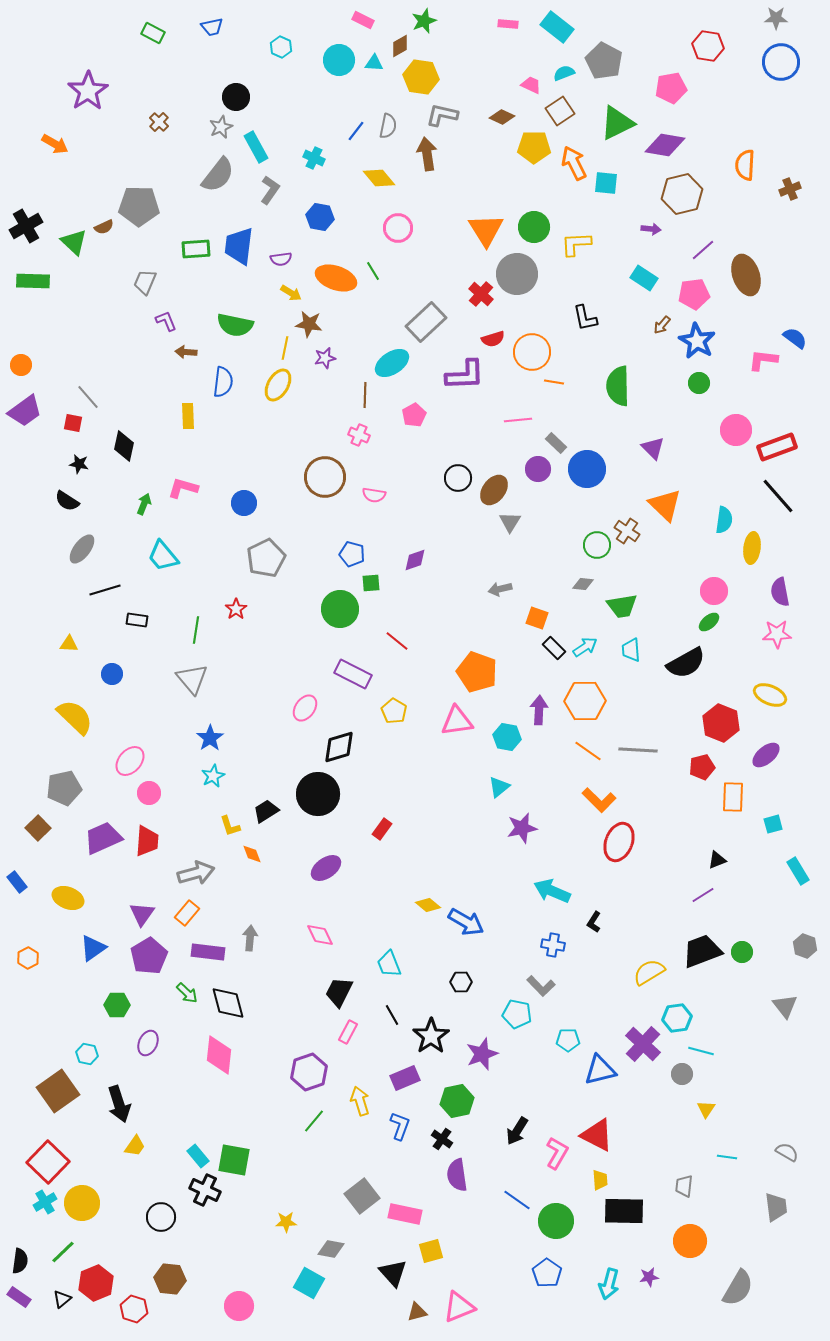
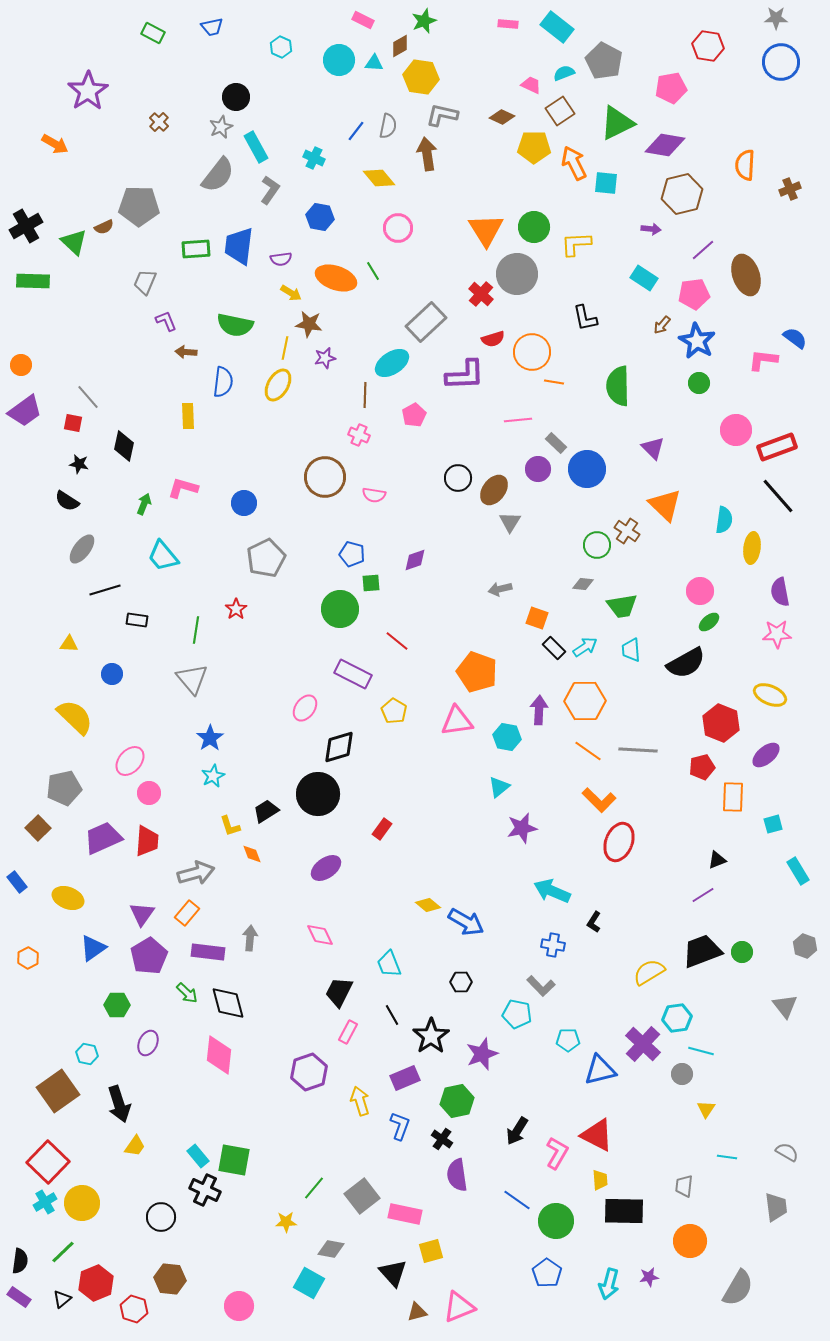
pink circle at (714, 591): moved 14 px left
green line at (314, 1121): moved 67 px down
